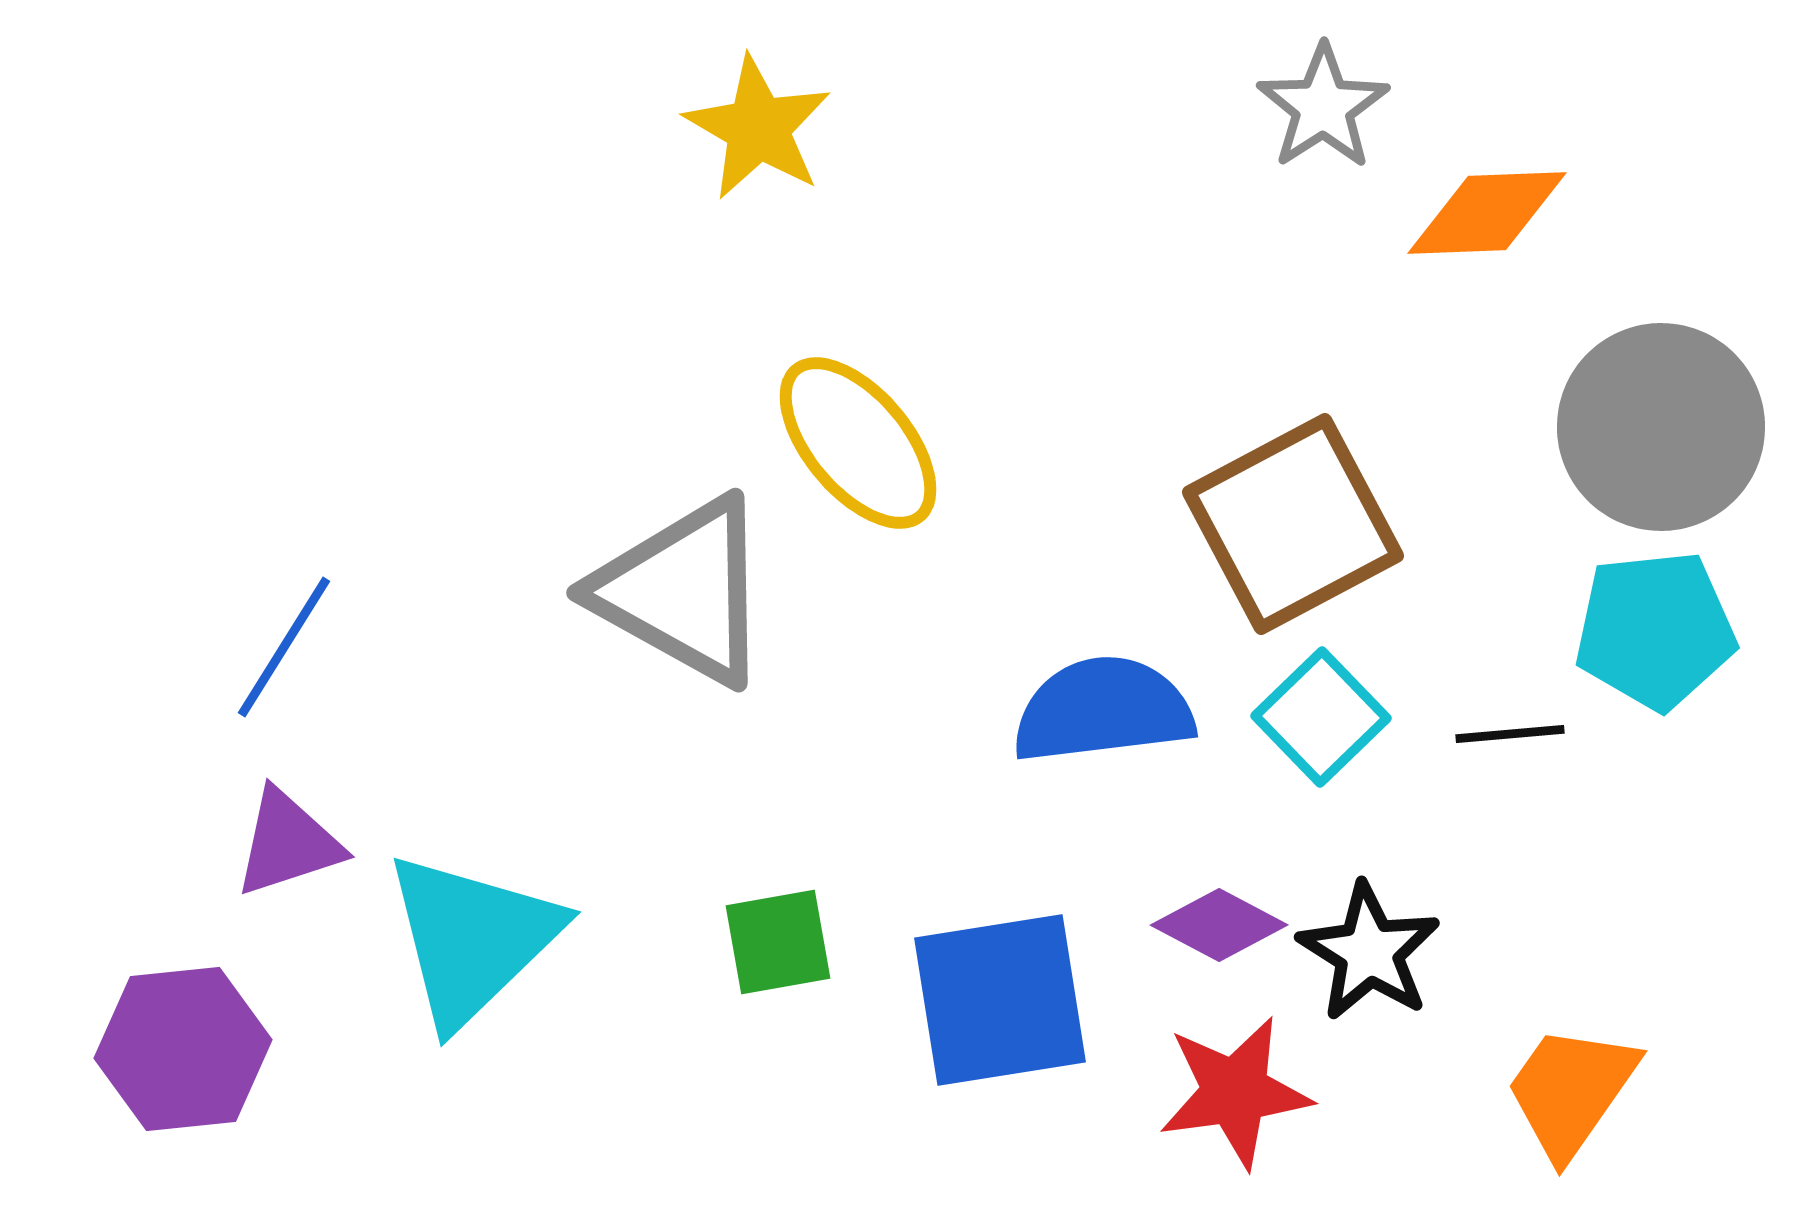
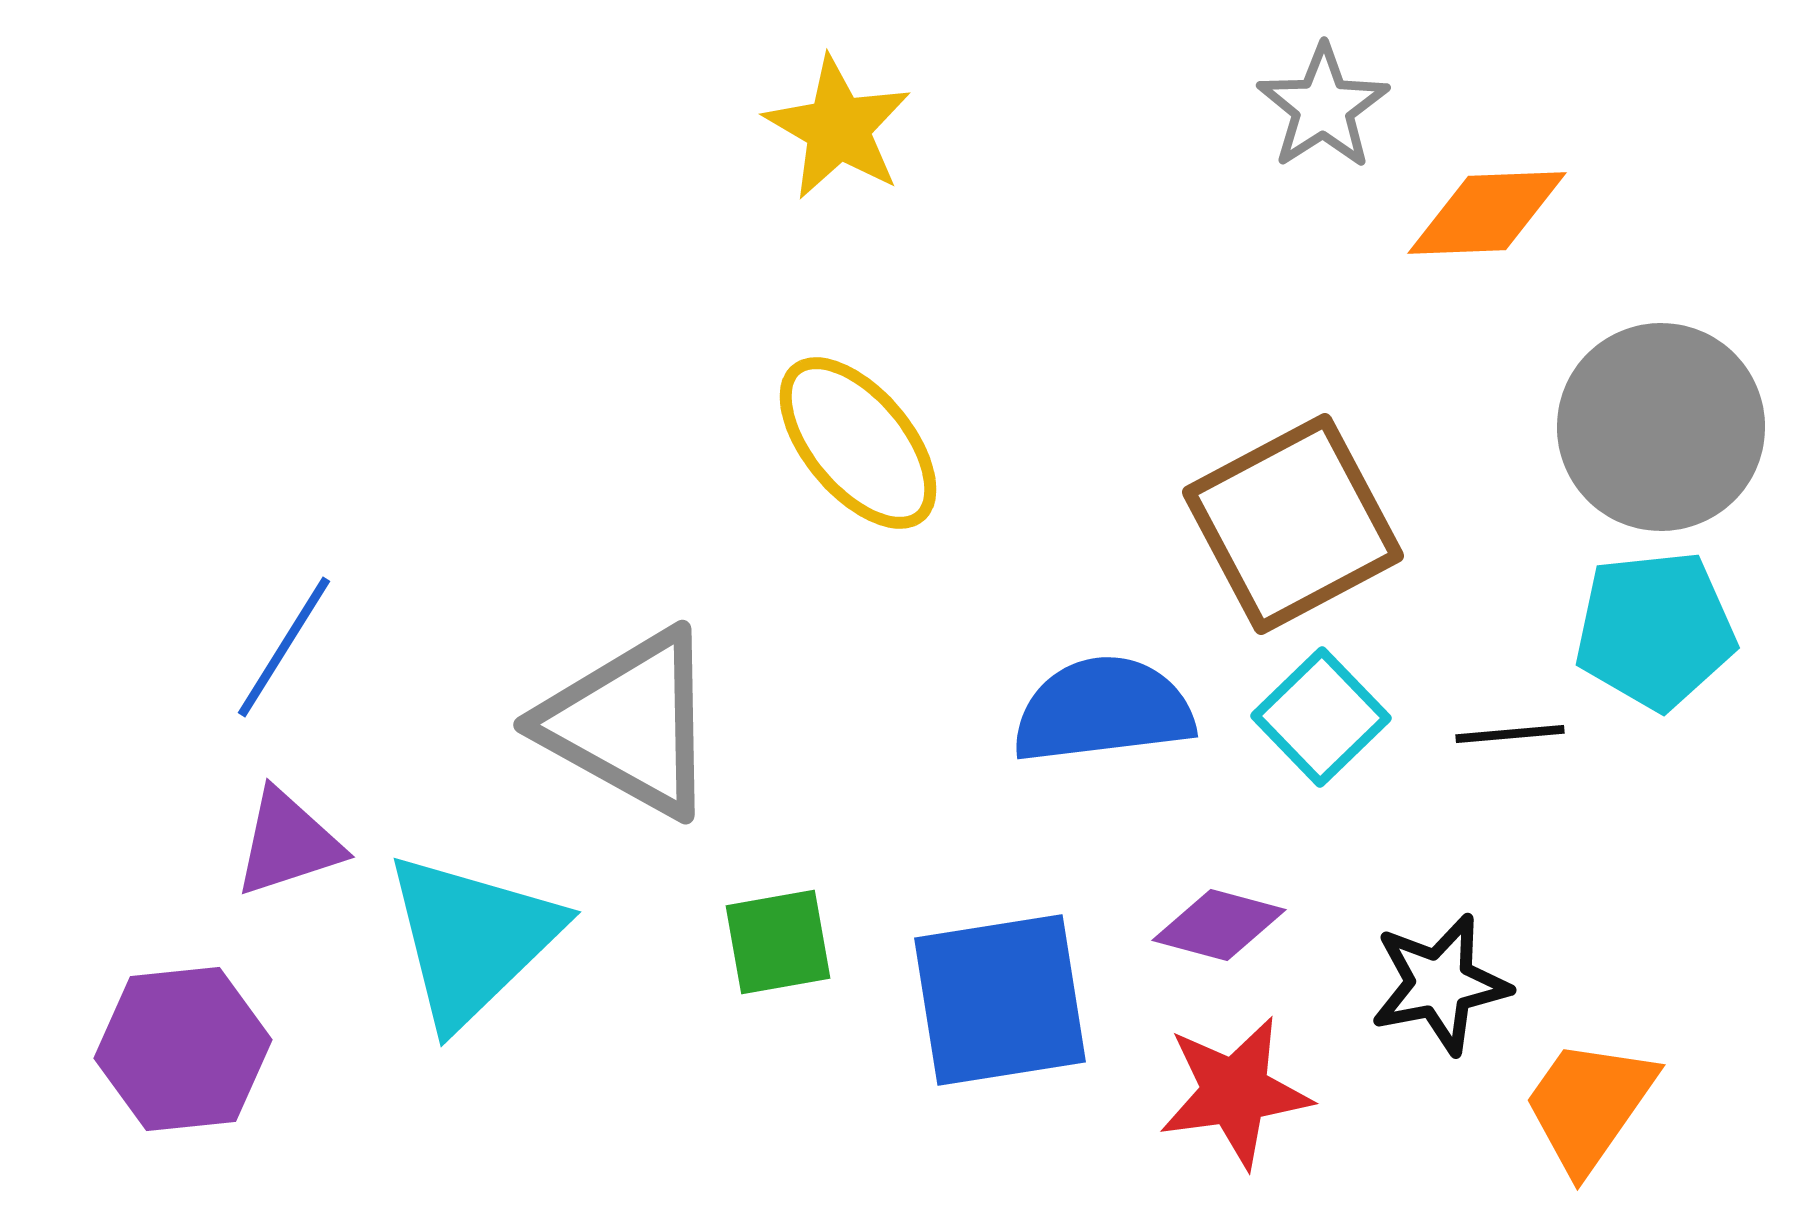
yellow star: moved 80 px right
gray triangle: moved 53 px left, 132 px down
purple diamond: rotated 13 degrees counterclockwise
black star: moved 71 px right, 32 px down; rotated 29 degrees clockwise
orange trapezoid: moved 18 px right, 14 px down
